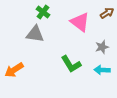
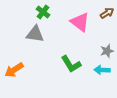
gray star: moved 5 px right, 4 px down
